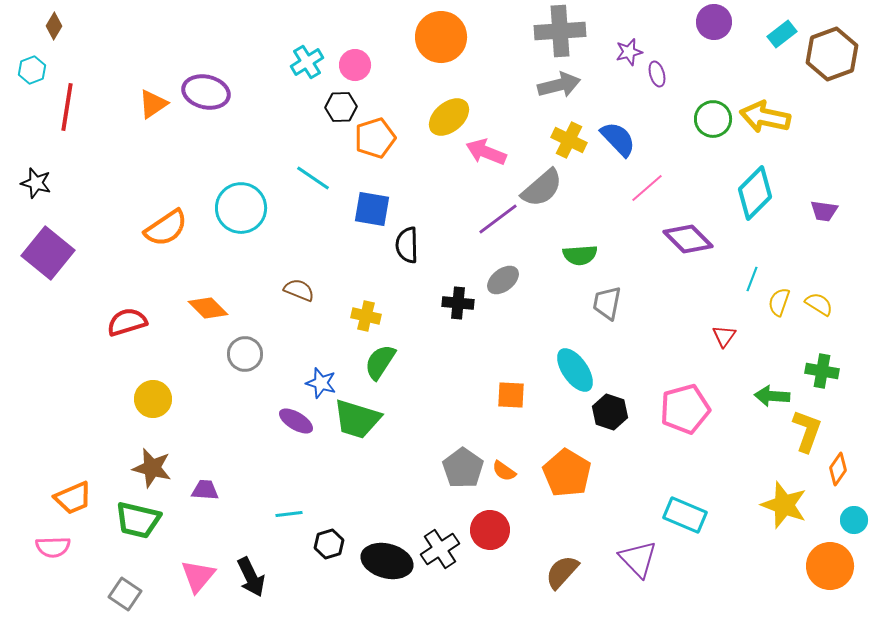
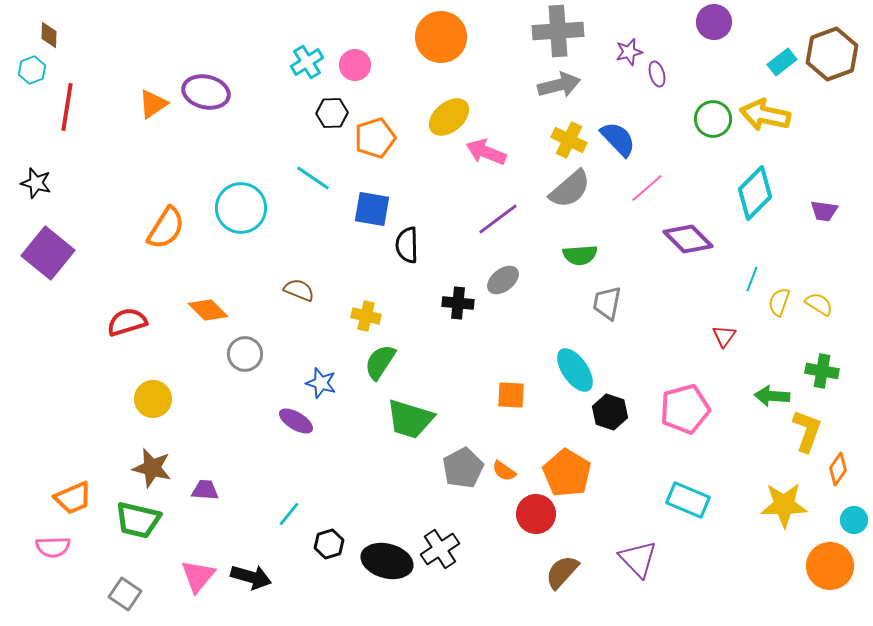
brown diamond at (54, 26): moved 5 px left, 9 px down; rotated 28 degrees counterclockwise
gray cross at (560, 31): moved 2 px left
cyan rectangle at (782, 34): moved 28 px down
black hexagon at (341, 107): moved 9 px left, 6 px down
yellow arrow at (765, 117): moved 2 px up
gray semicircle at (542, 188): moved 28 px right, 1 px down
orange semicircle at (166, 228): rotated 24 degrees counterclockwise
orange diamond at (208, 308): moved 2 px down
green trapezoid at (357, 419): moved 53 px right
gray pentagon at (463, 468): rotated 9 degrees clockwise
yellow star at (784, 505): rotated 21 degrees counterclockwise
cyan line at (289, 514): rotated 44 degrees counterclockwise
cyan rectangle at (685, 515): moved 3 px right, 15 px up
red circle at (490, 530): moved 46 px right, 16 px up
black arrow at (251, 577): rotated 48 degrees counterclockwise
